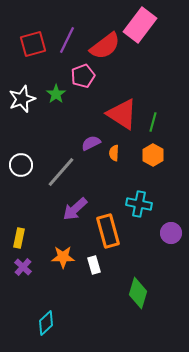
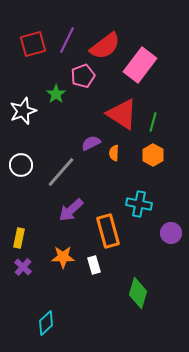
pink rectangle: moved 40 px down
white star: moved 1 px right, 12 px down
purple arrow: moved 4 px left, 1 px down
